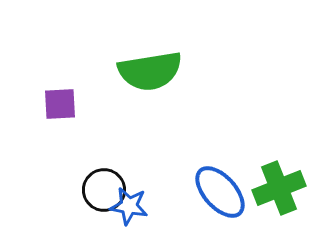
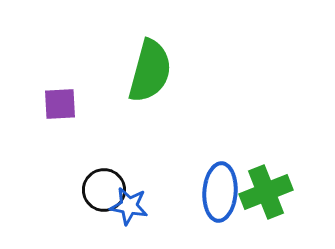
green semicircle: rotated 66 degrees counterclockwise
green cross: moved 13 px left, 4 px down
blue ellipse: rotated 46 degrees clockwise
